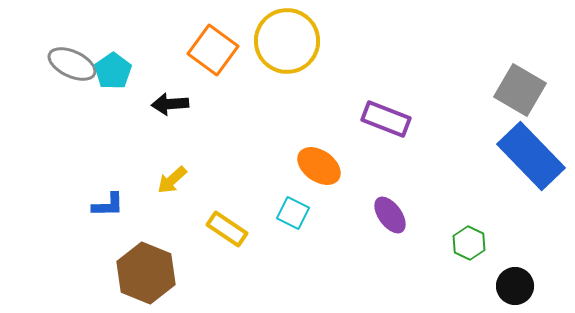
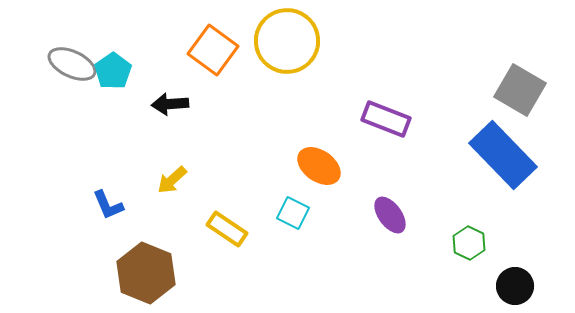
blue rectangle: moved 28 px left, 1 px up
blue L-shape: rotated 68 degrees clockwise
